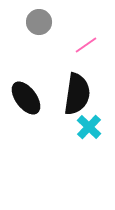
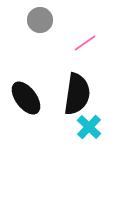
gray circle: moved 1 px right, 2 px up
pink line: moved 1 px left, 2 px up
